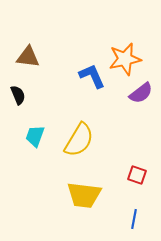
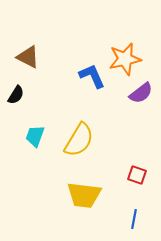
brown triangle: rotated 20 degrees clockwise
black semicircle: moved 2 px left; rotated 54 degrees clockwise
